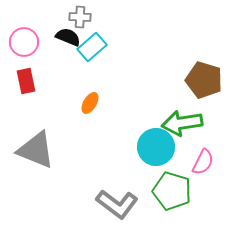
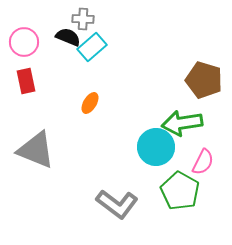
gray cross: moved 3 px right, 2 px down
green pentagon: moved 8 px right; rotated 12 degrees clockwise
